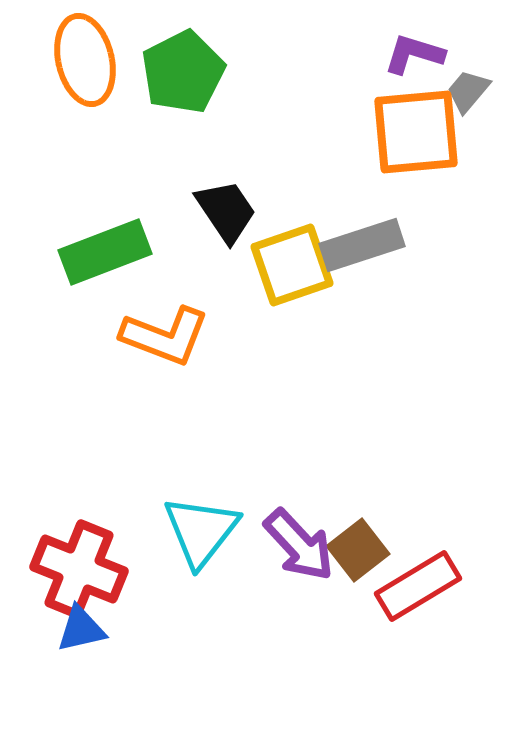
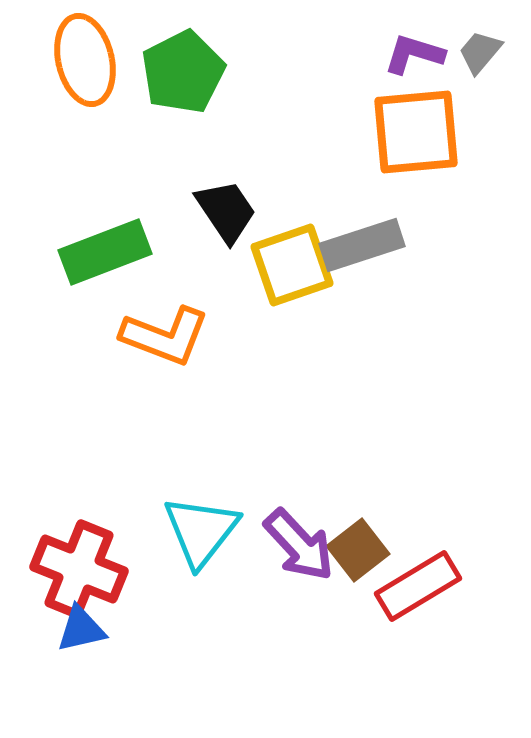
gray trapezoid: moved 12 px right, 39 px up
